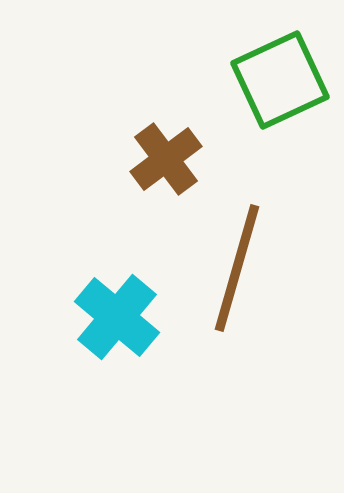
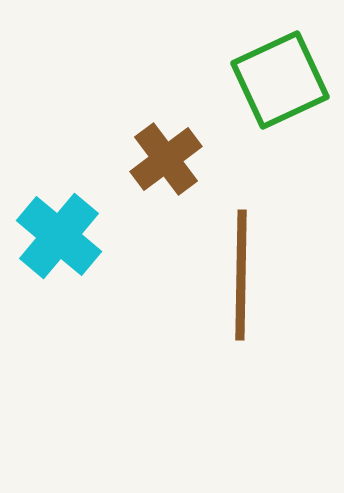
brown line: moved 4 px right, 7 px down; rotated 15 degrees counterclockwise
cyan cross: moved 58 px left, 81 px up
